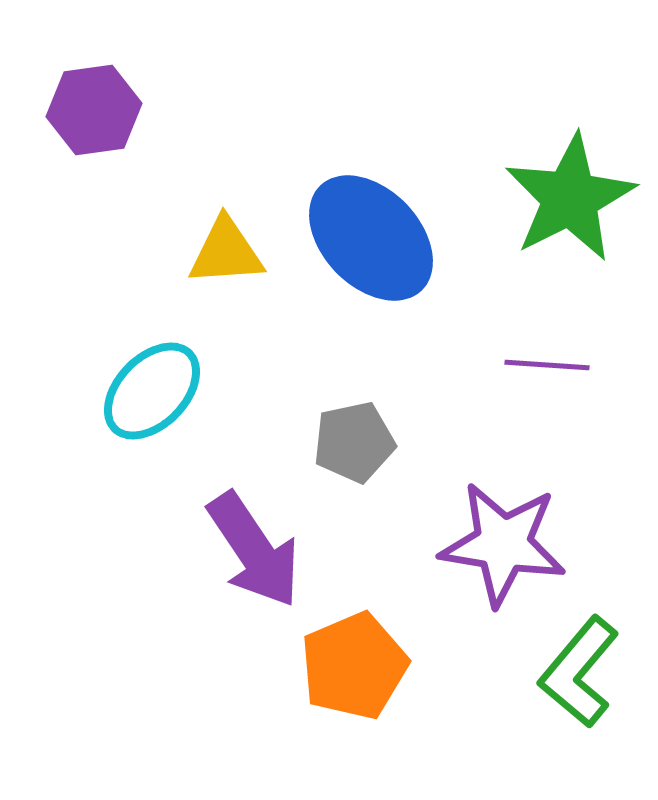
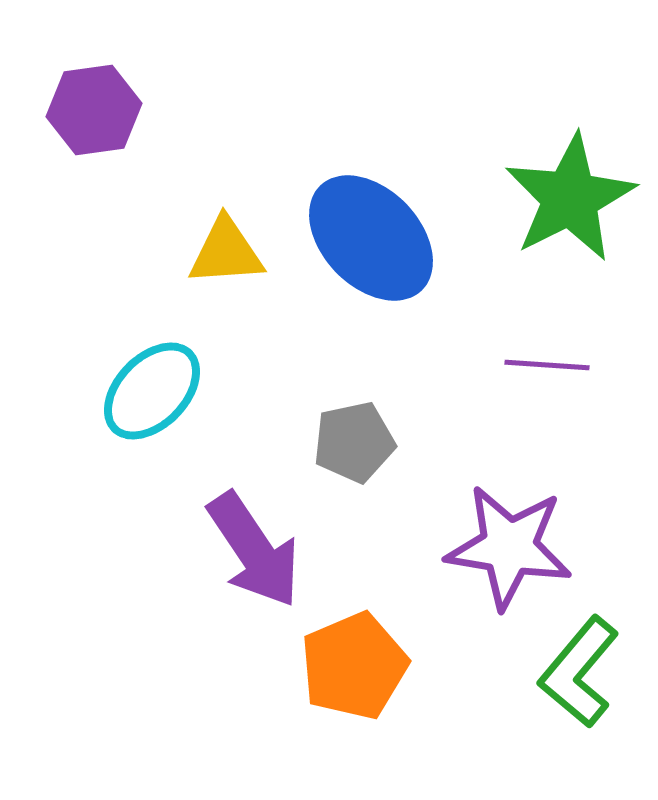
purple star: moved 6 px right, 3 px down
